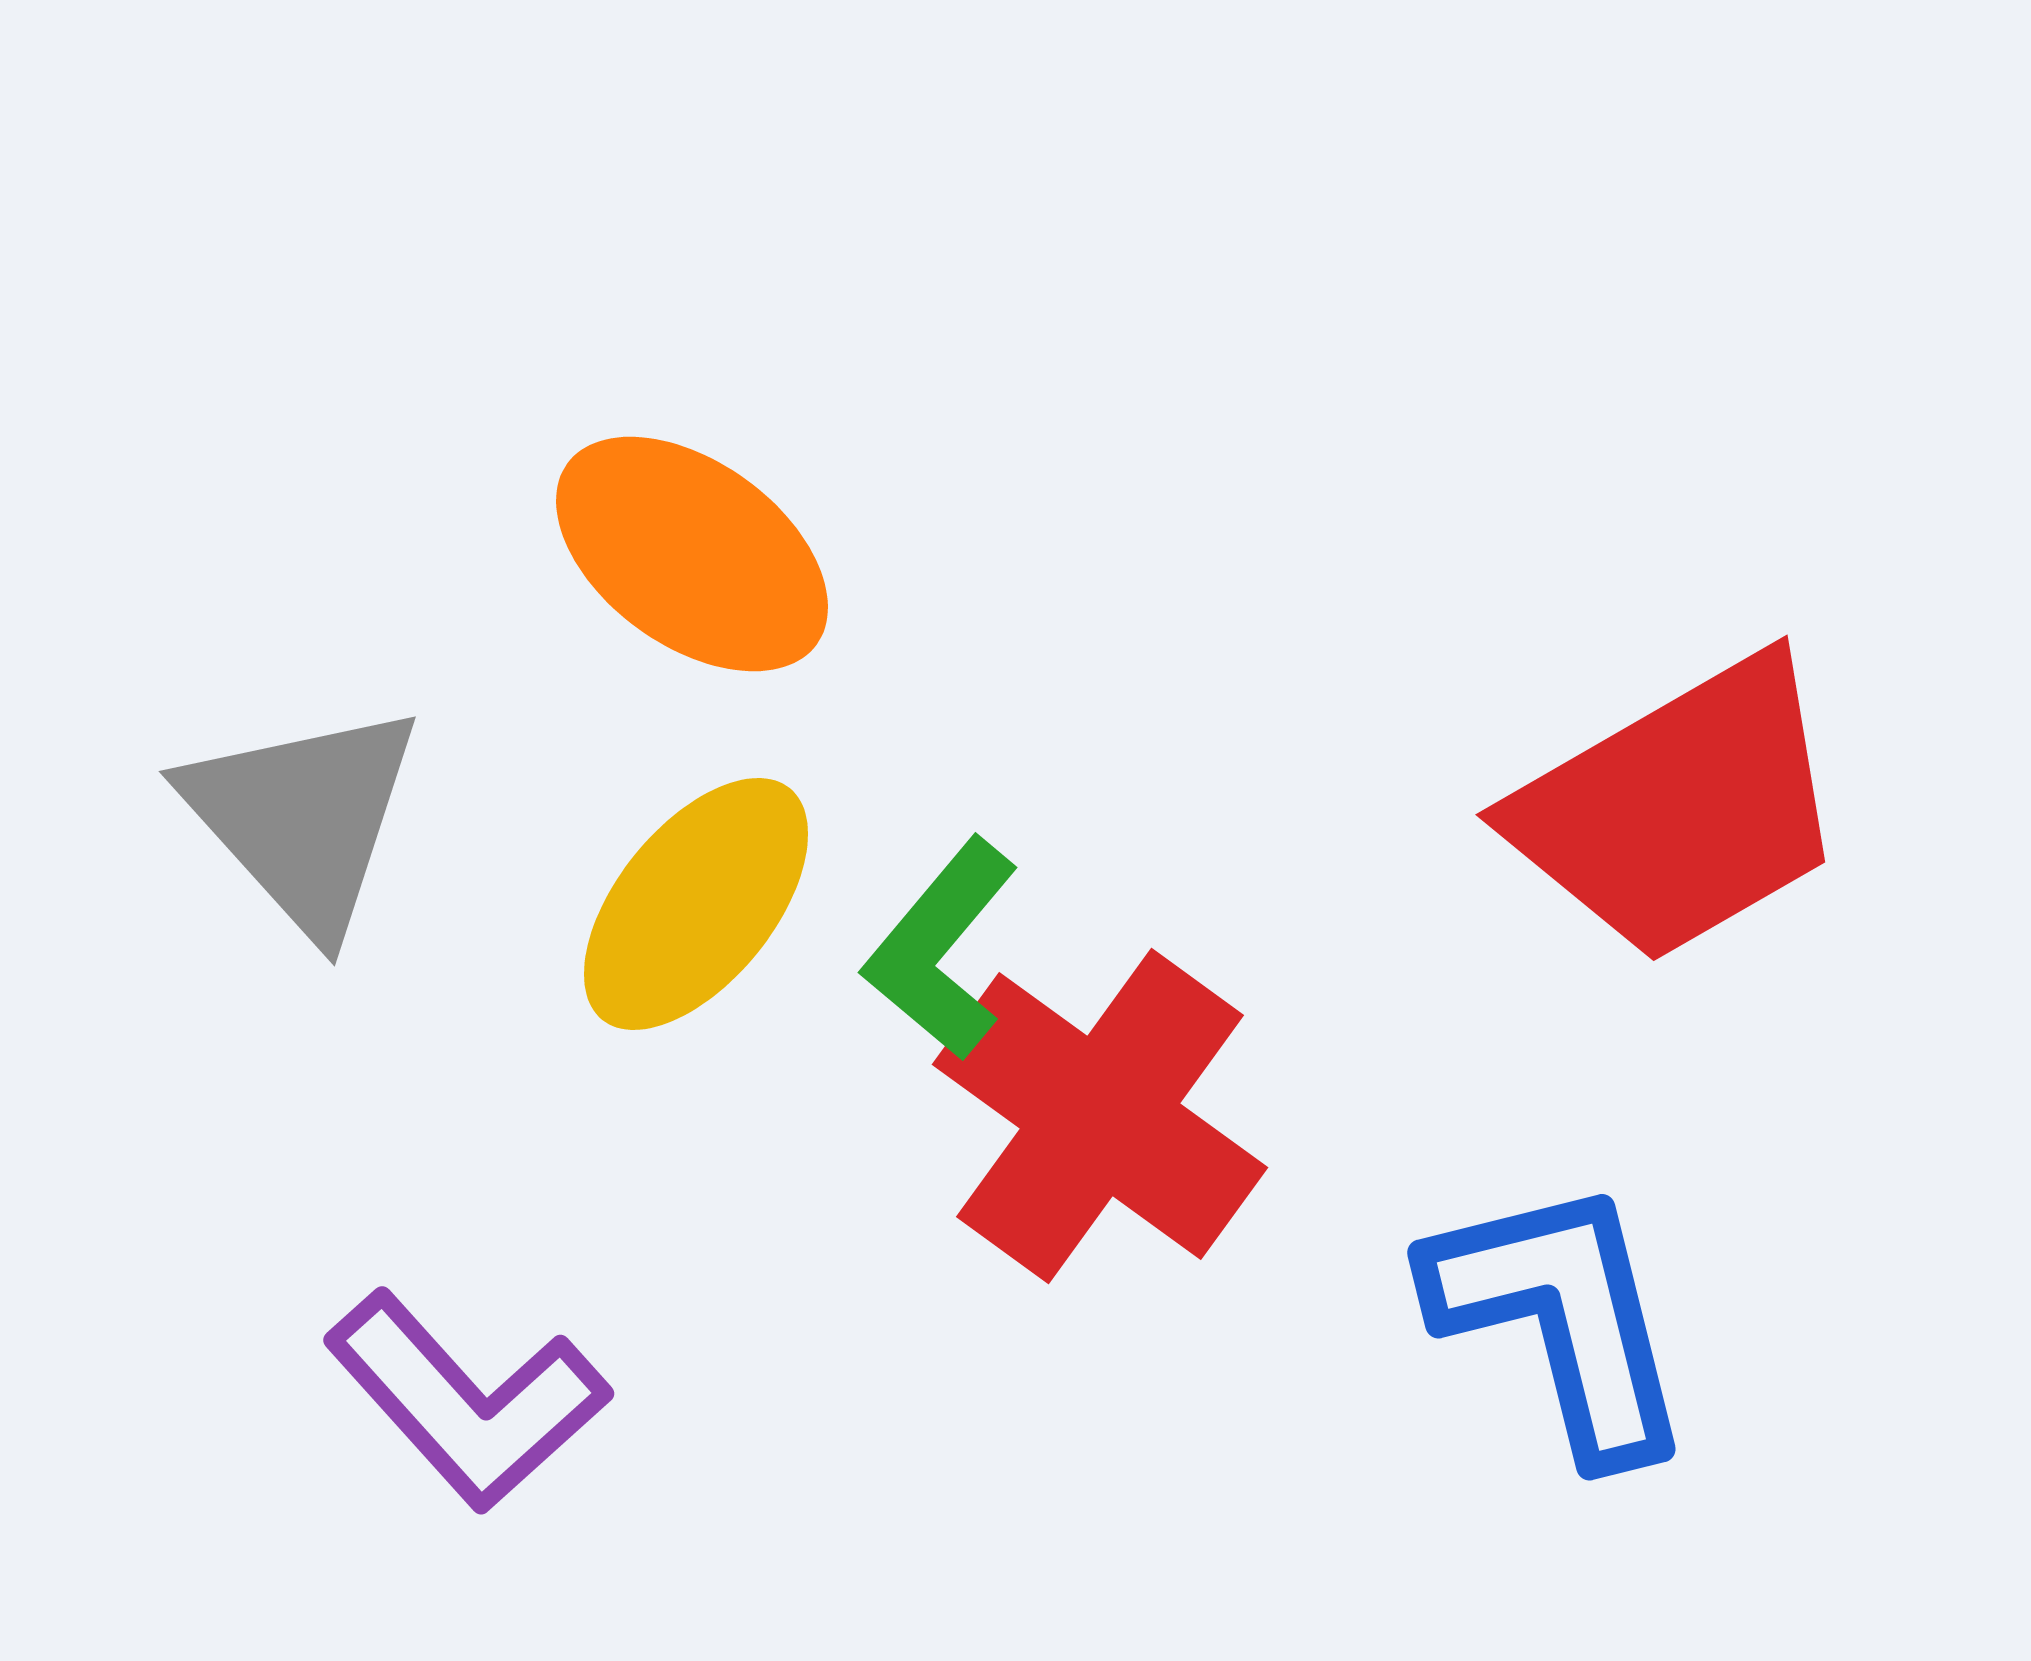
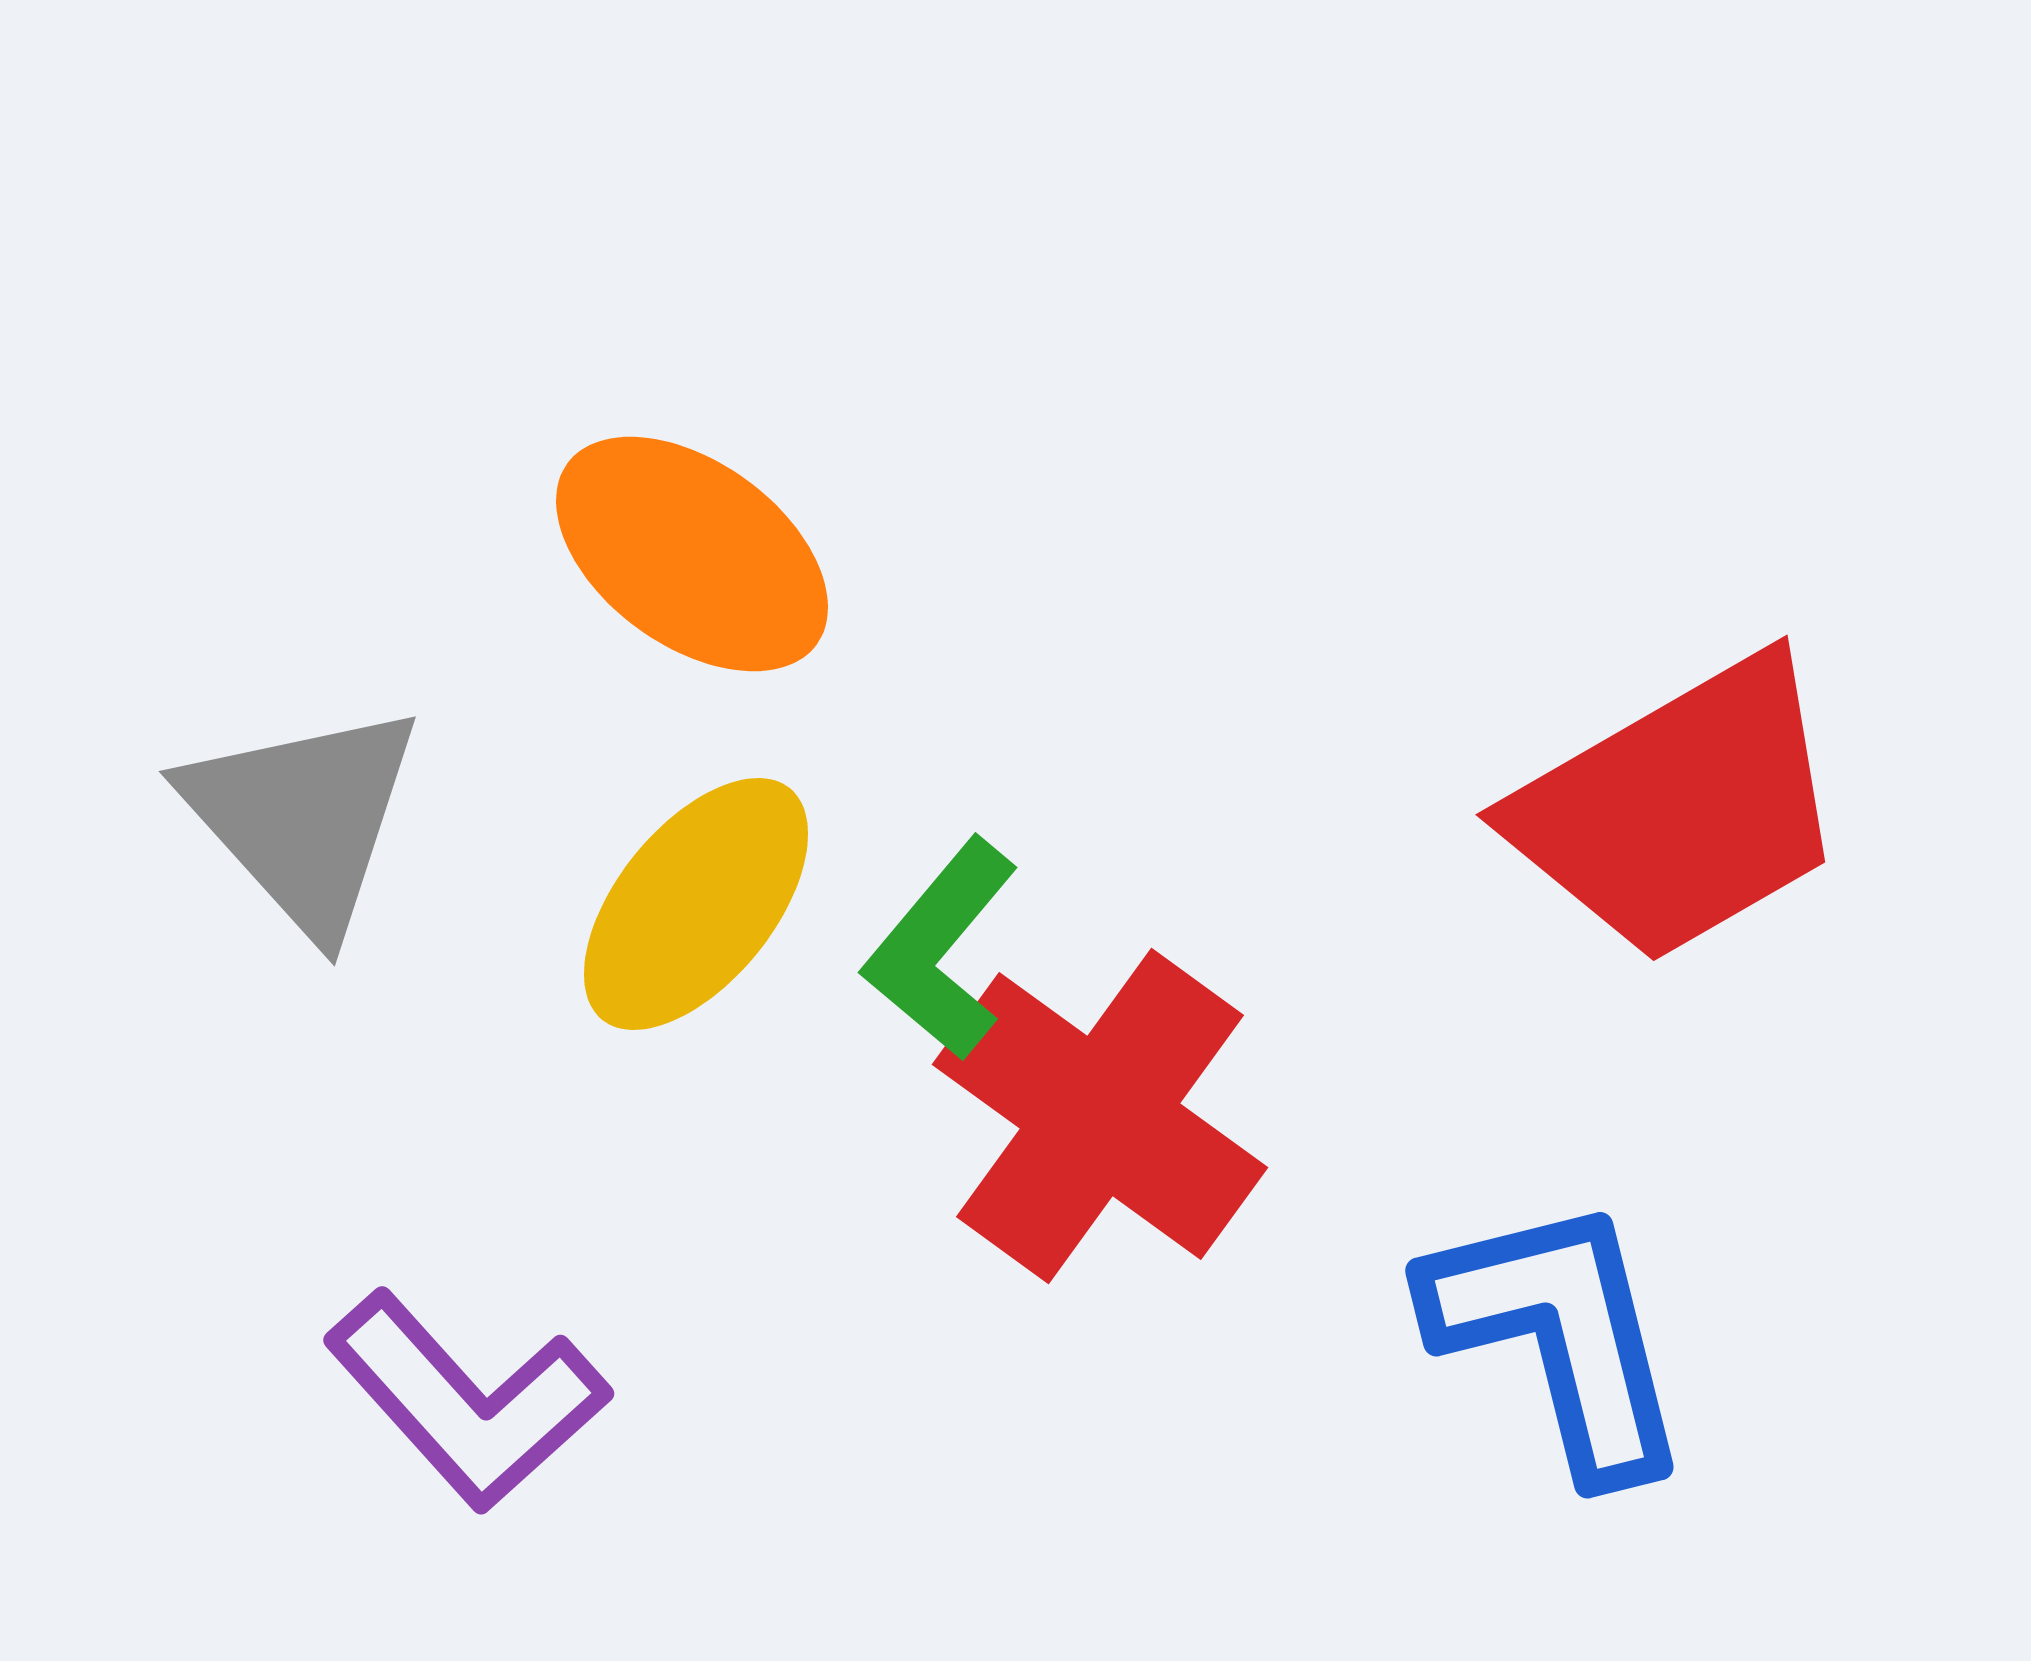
blue L-shape: moved 2 px left, 18 px down
